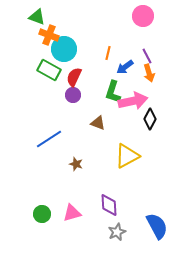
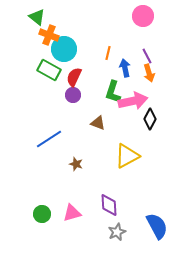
green triangle: rotated 18 degrees clockwise
blue arrow: moved 1 px down; rotated 114 degrees clockwise
